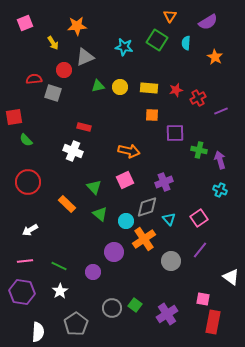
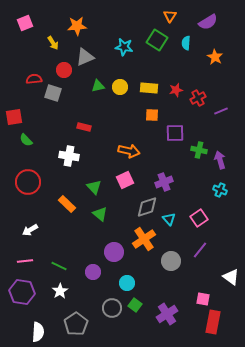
white cross at (73, 151): moved 4 px left, 5 px down; rotated 12 degrees counterclockwise
cyan circle at (126, 221): moved 1 px right, 62 px down
